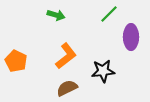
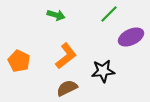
purple ellipse: rotated 65 degrees clockwise
orange pentagon: moved 3 px right
